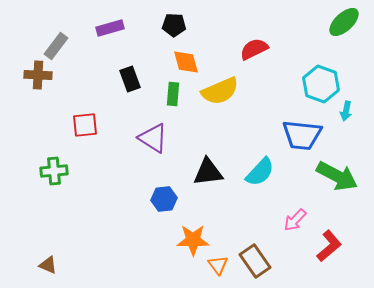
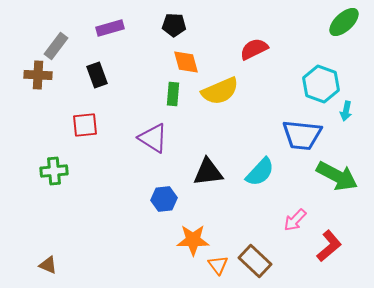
black rectangle: moved 33 px left, 4 px up
brown rectangle: rotated 12 degrees counterclockwise
